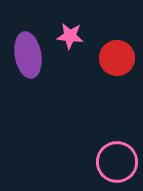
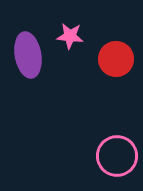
red circle: moved 1 px left, 1 px down
pink circle: moved 6 px up
